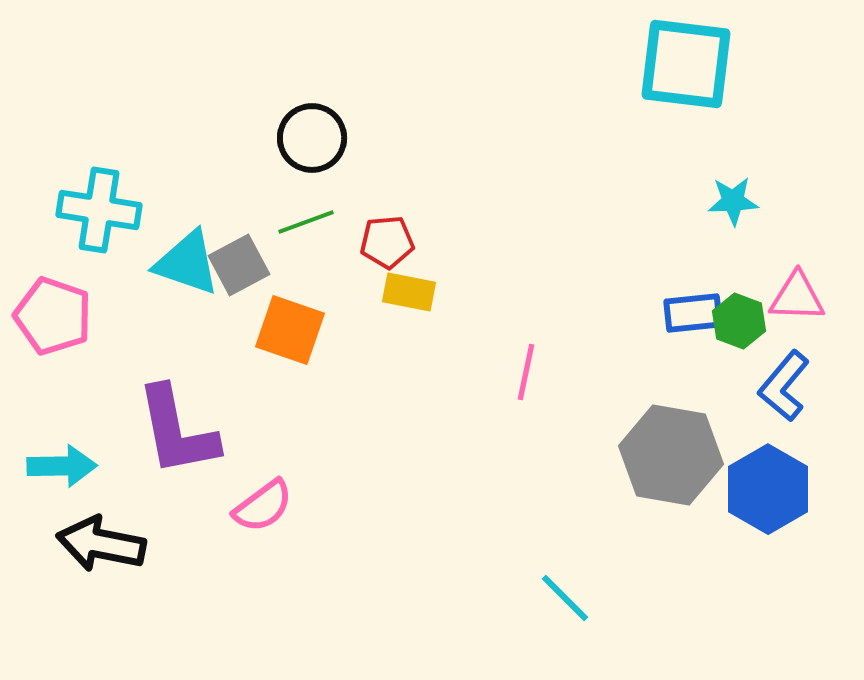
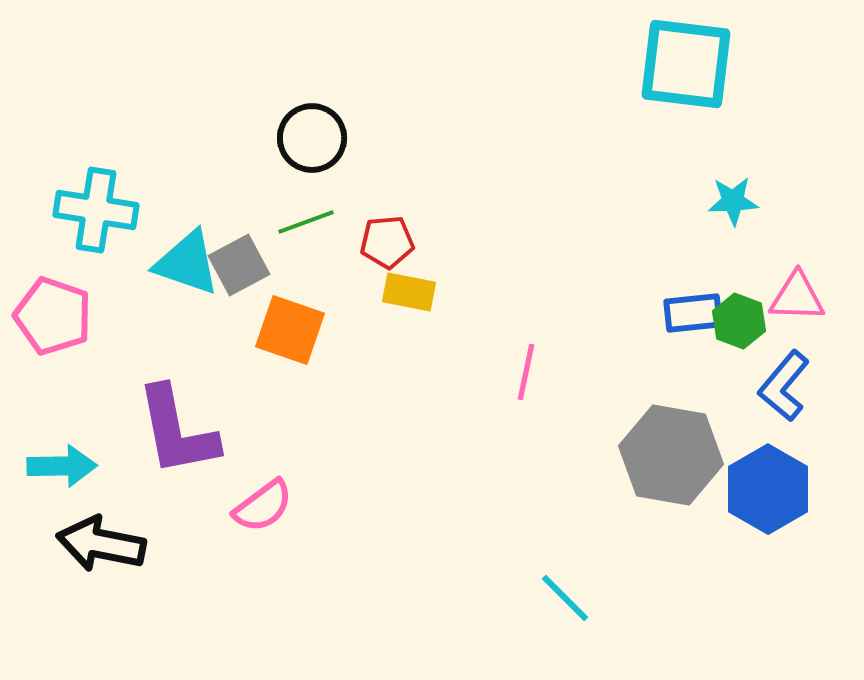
cyan cross: moved 3 px left
